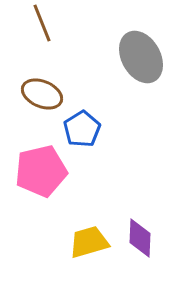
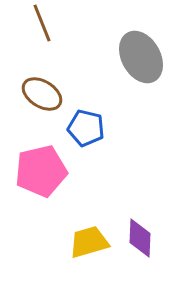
brown ellipse: rotated 9 degrees clockwise
blue pentagon: moved 4 px right, 1 px up; rotated 27 degrees counterclockwise
